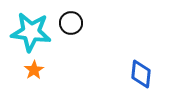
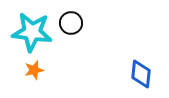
cyan star: moved 1 px right
orange star: rotated 18 degrees clockwise
